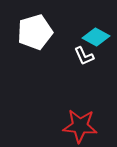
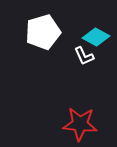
white pentagon: moved 8 px right
red star: moved 2 px up
